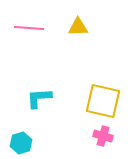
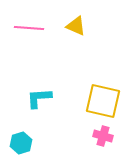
yellow triangle: moved 2 px left, 1 px up; rotated 25 degrees clockwise
